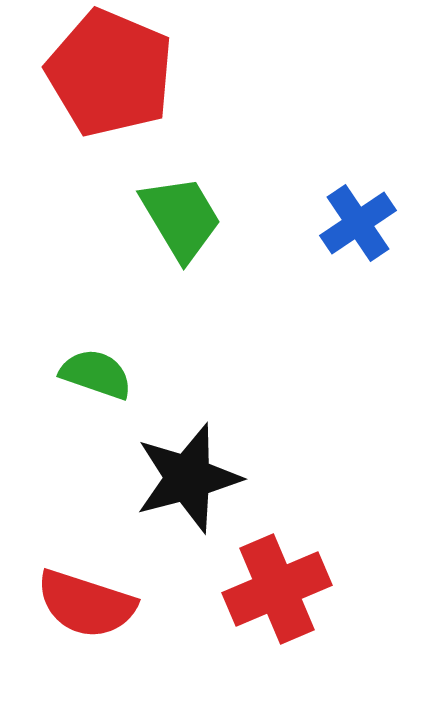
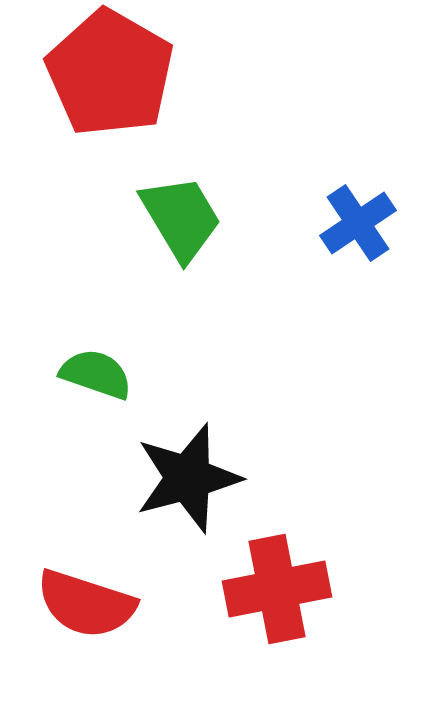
red pentagon: rotated 7 degrees clockwise
red cross: rotated 12 degrees clockwise
